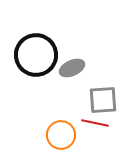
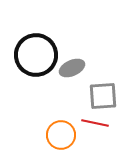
gray square: moved 4 px up
